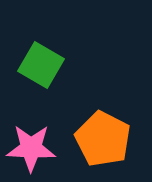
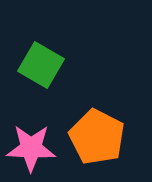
orange pentagon: moved 6 px left, 2 px up
